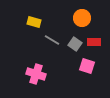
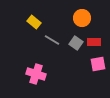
yellow rectangle: rotated 24 degrees clockwise
gray square: moved 1 px right, 1 px up
pink square: moved 11 px right, 2 px up; rotated 28 degrees counterclockwise
